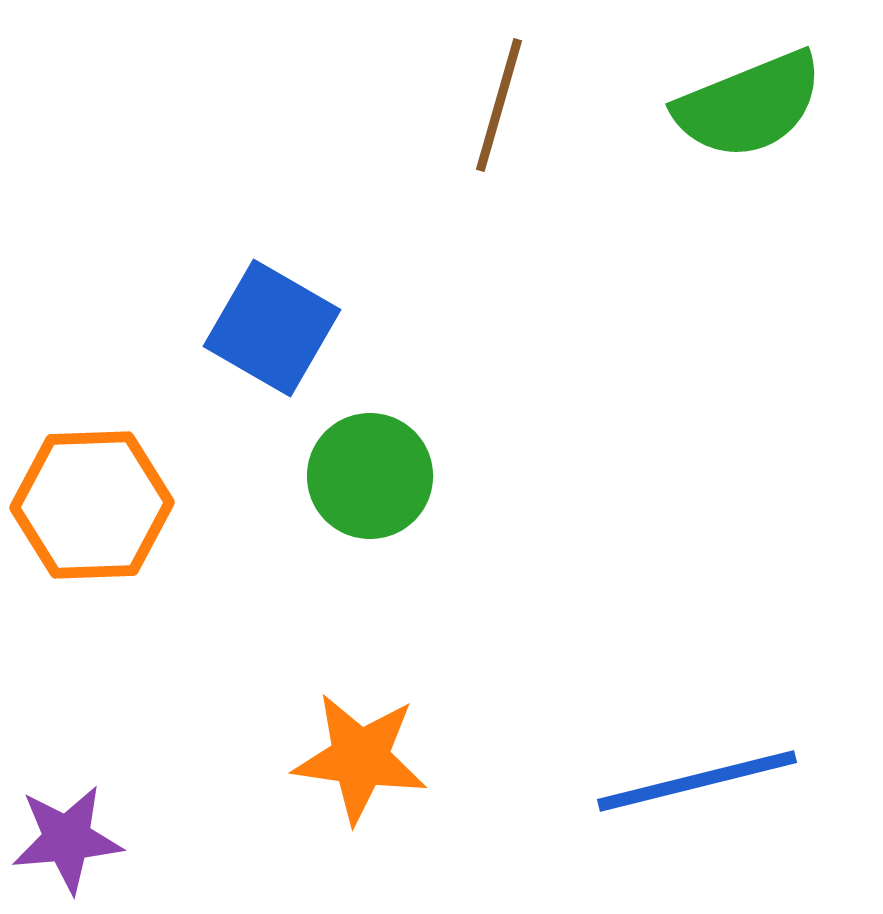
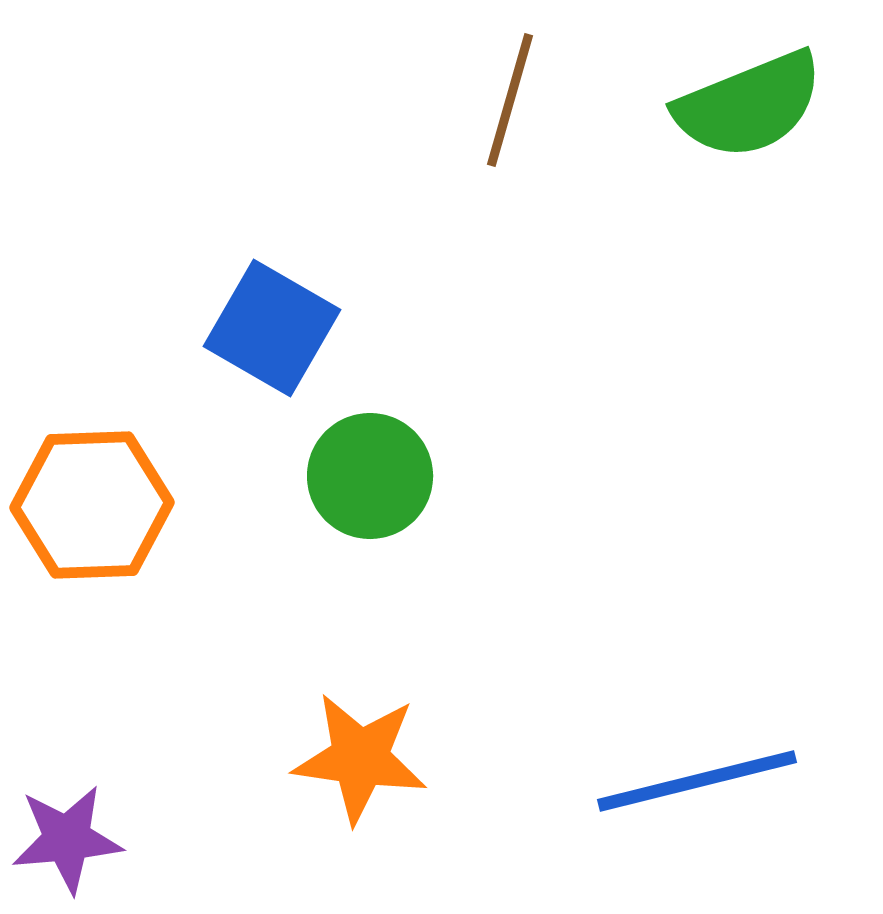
brown line: moved 11 px right, 5 px up
